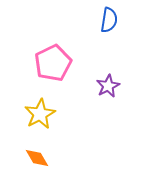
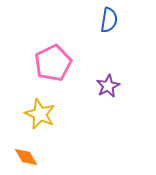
yellow star: rotated 20 degrees counterclockwise
orange diamond: moved 11 px left, 1 px up
